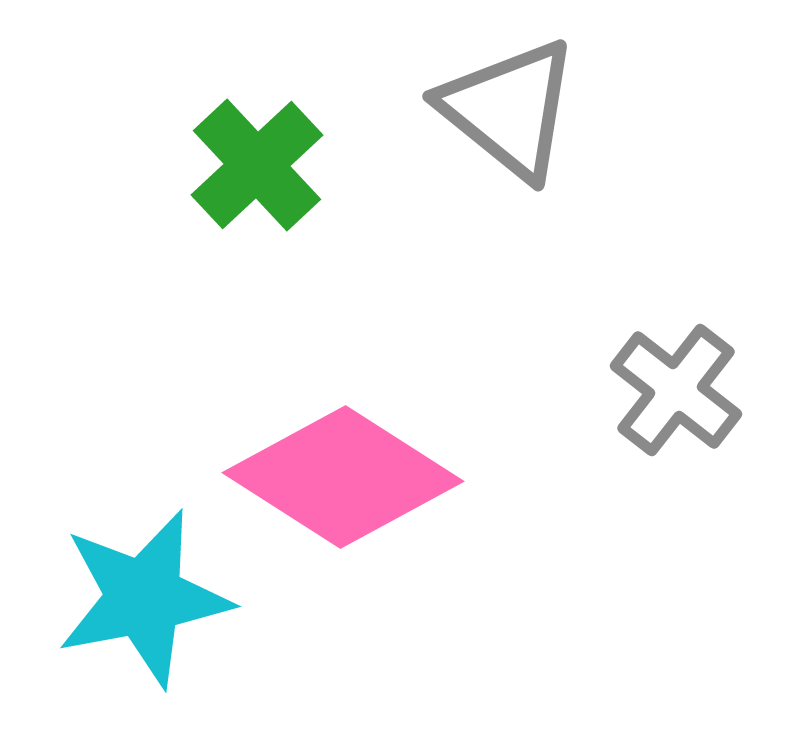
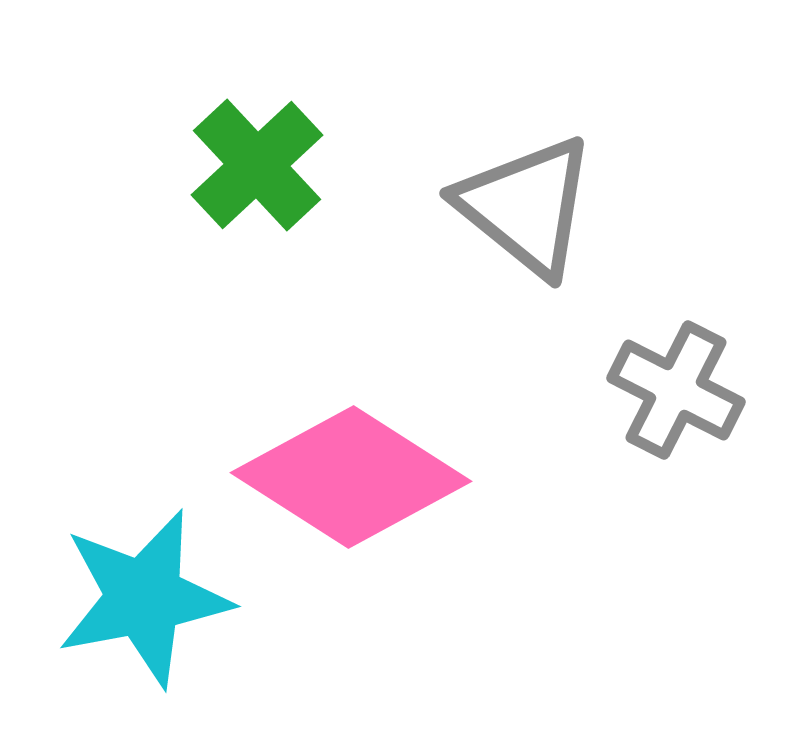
gray triangle: moved 17 px right, 97 px down
gray cross: rotated 11 degrees counterclockwise
pink diamond: moved 8 px right
